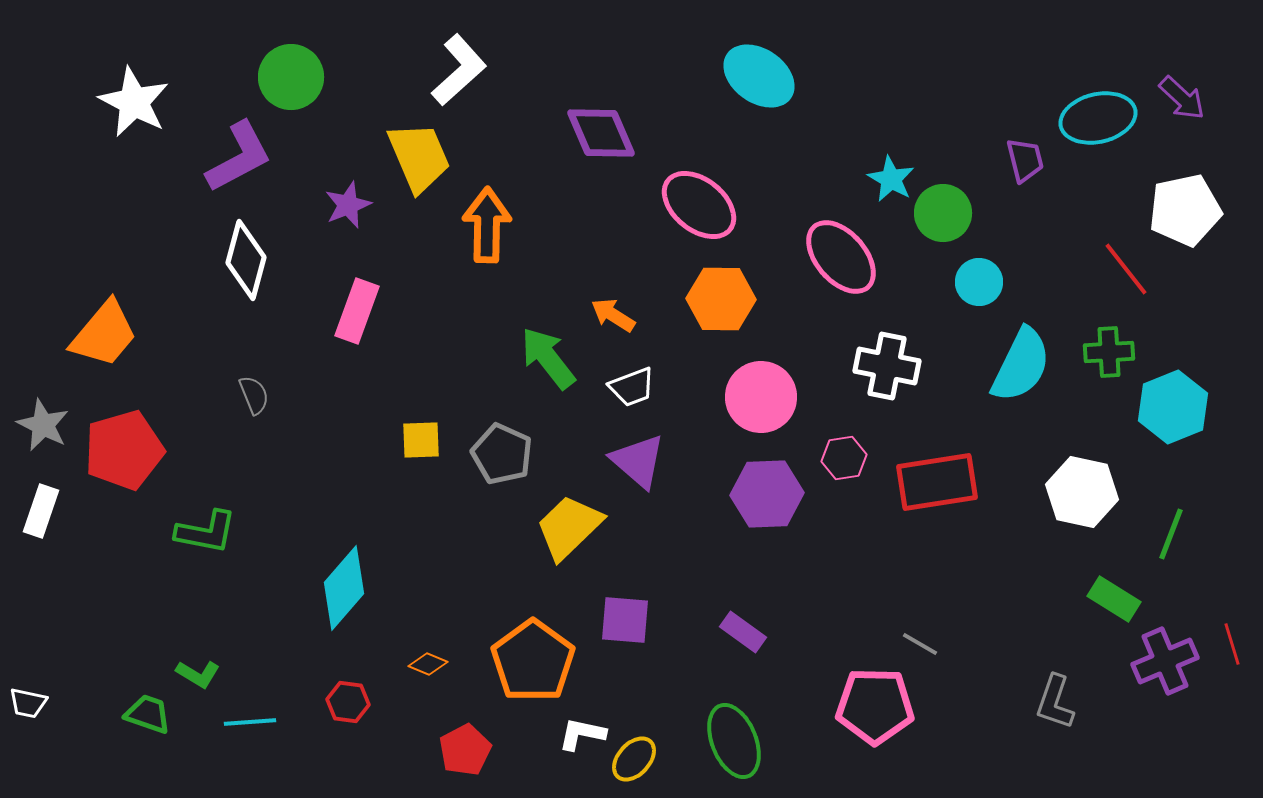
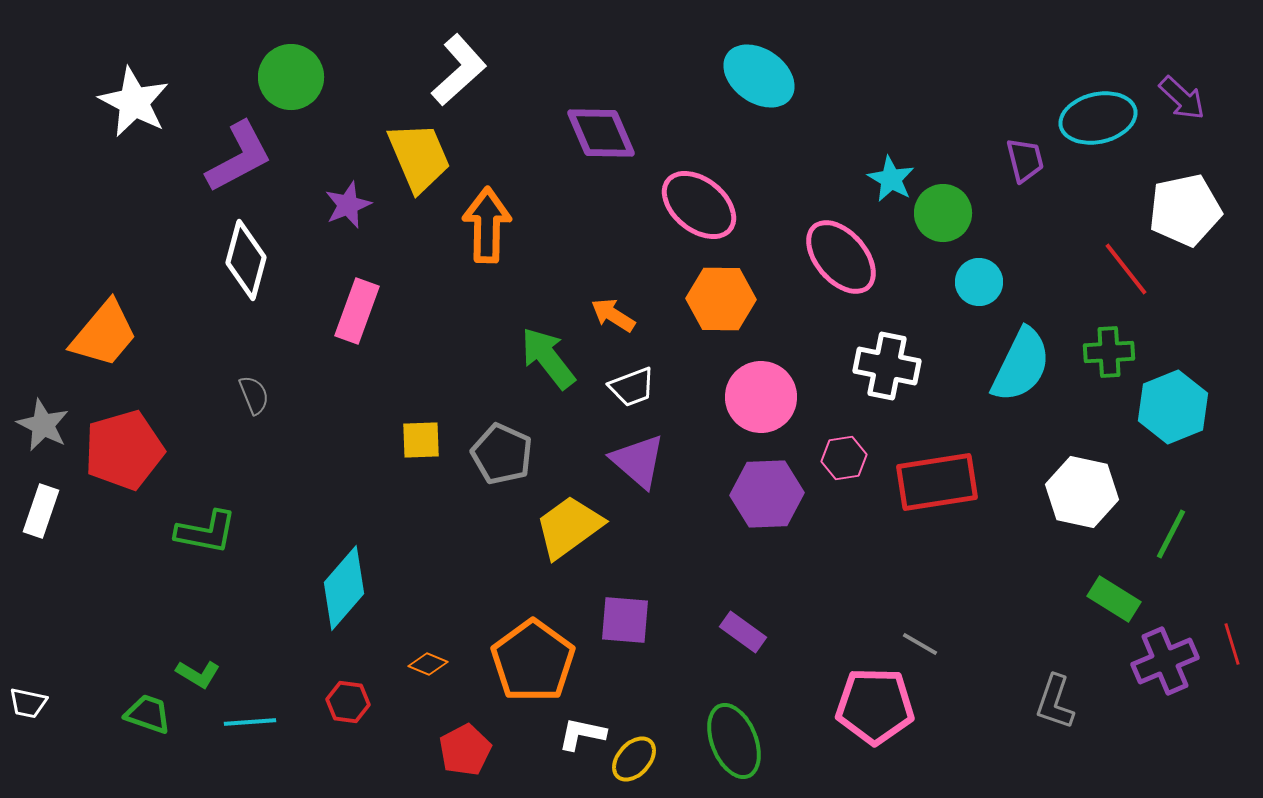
yellow trapezoid at (569, 527): rotated 8 degrees clockwise
green line at (1171, 534): rotated 6 degrees clockwise
